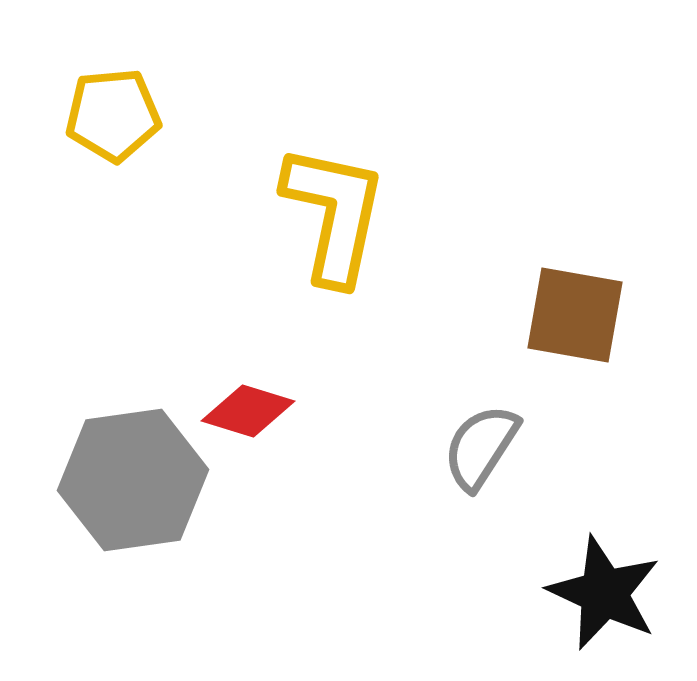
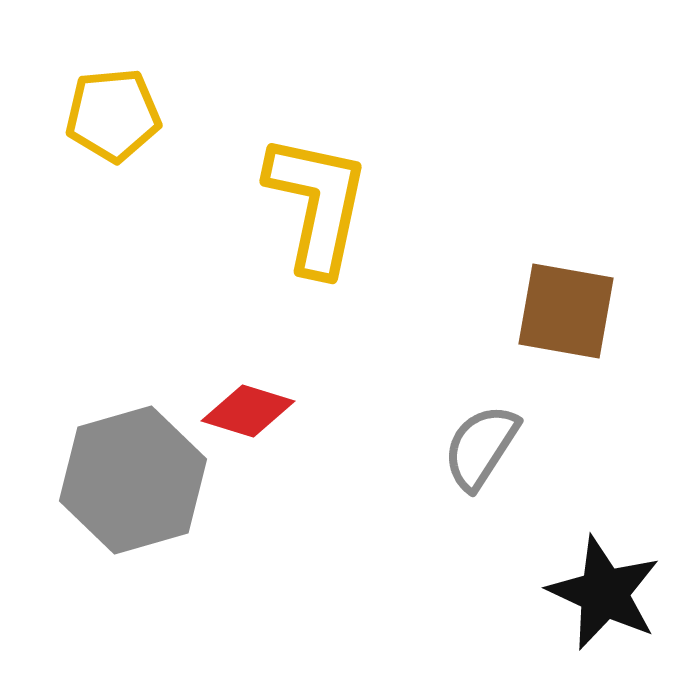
yellow L-shape: moved 17 px left, 10 px up
brown square: moved 9 px left, 4 px up
gray hexagon: rotated 8 degrees counterclockwise
